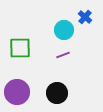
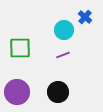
black circle: moved 1 px right, 1 px up
